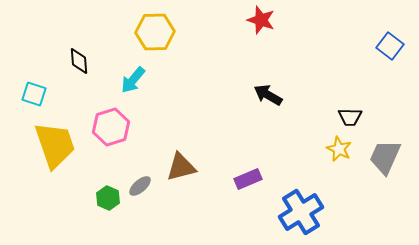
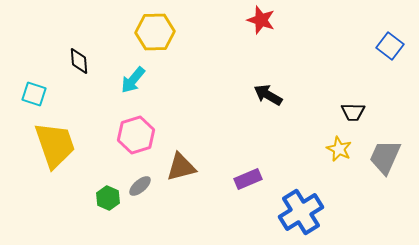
black trapezoid: moved 3 px right, 5 px up
pink hexagon: moved 25 px right, 8 px down
